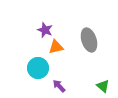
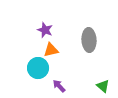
gray ellipse: rotated 15 degrees clockwise
orange triangle: moved 5 px left, 3 px down
